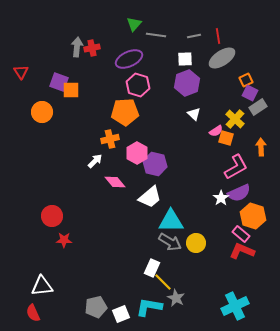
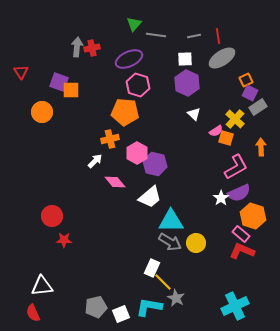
purple hexagon at (187, 83): rotated 15 degrees counterclockwise
orange pentagon at (125, 112): rotated 8 degrees clockwise
